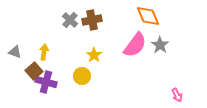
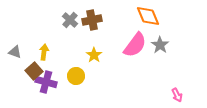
yellow circle: moved 6 px left
